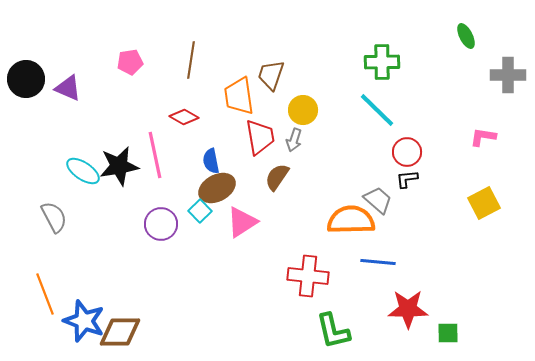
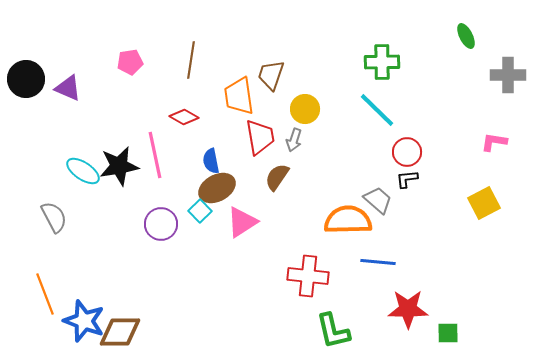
yellow circle: moved 2 px right, 1 px up
pink L-shape: moved 11 px right, 5 px down
orange semicircle: moved 3 px left
